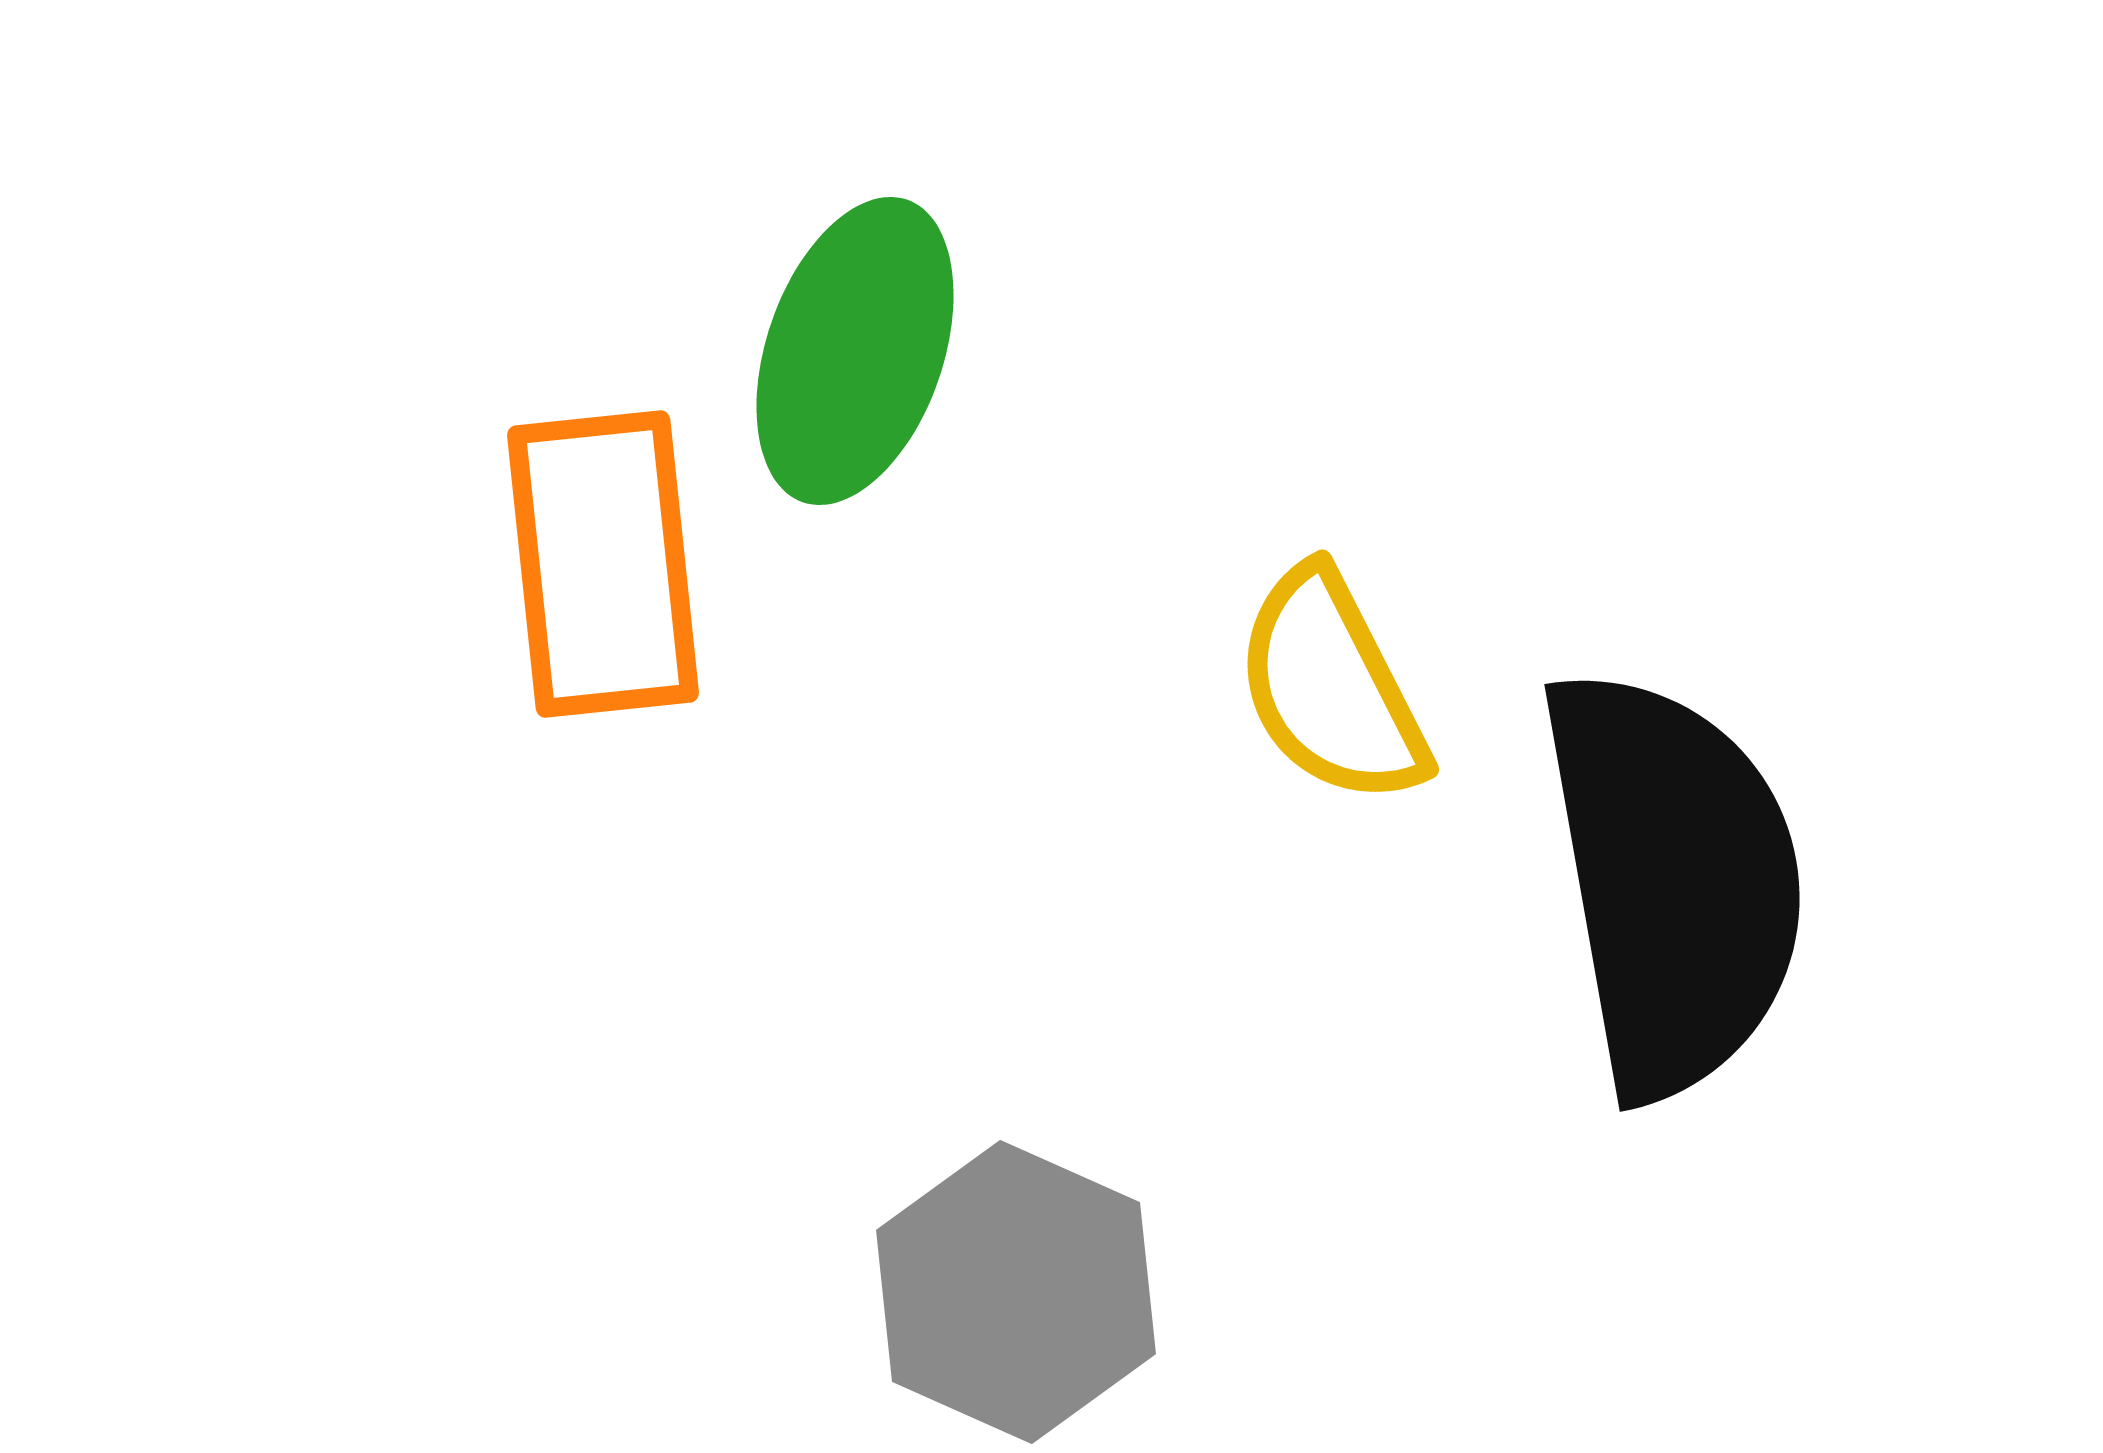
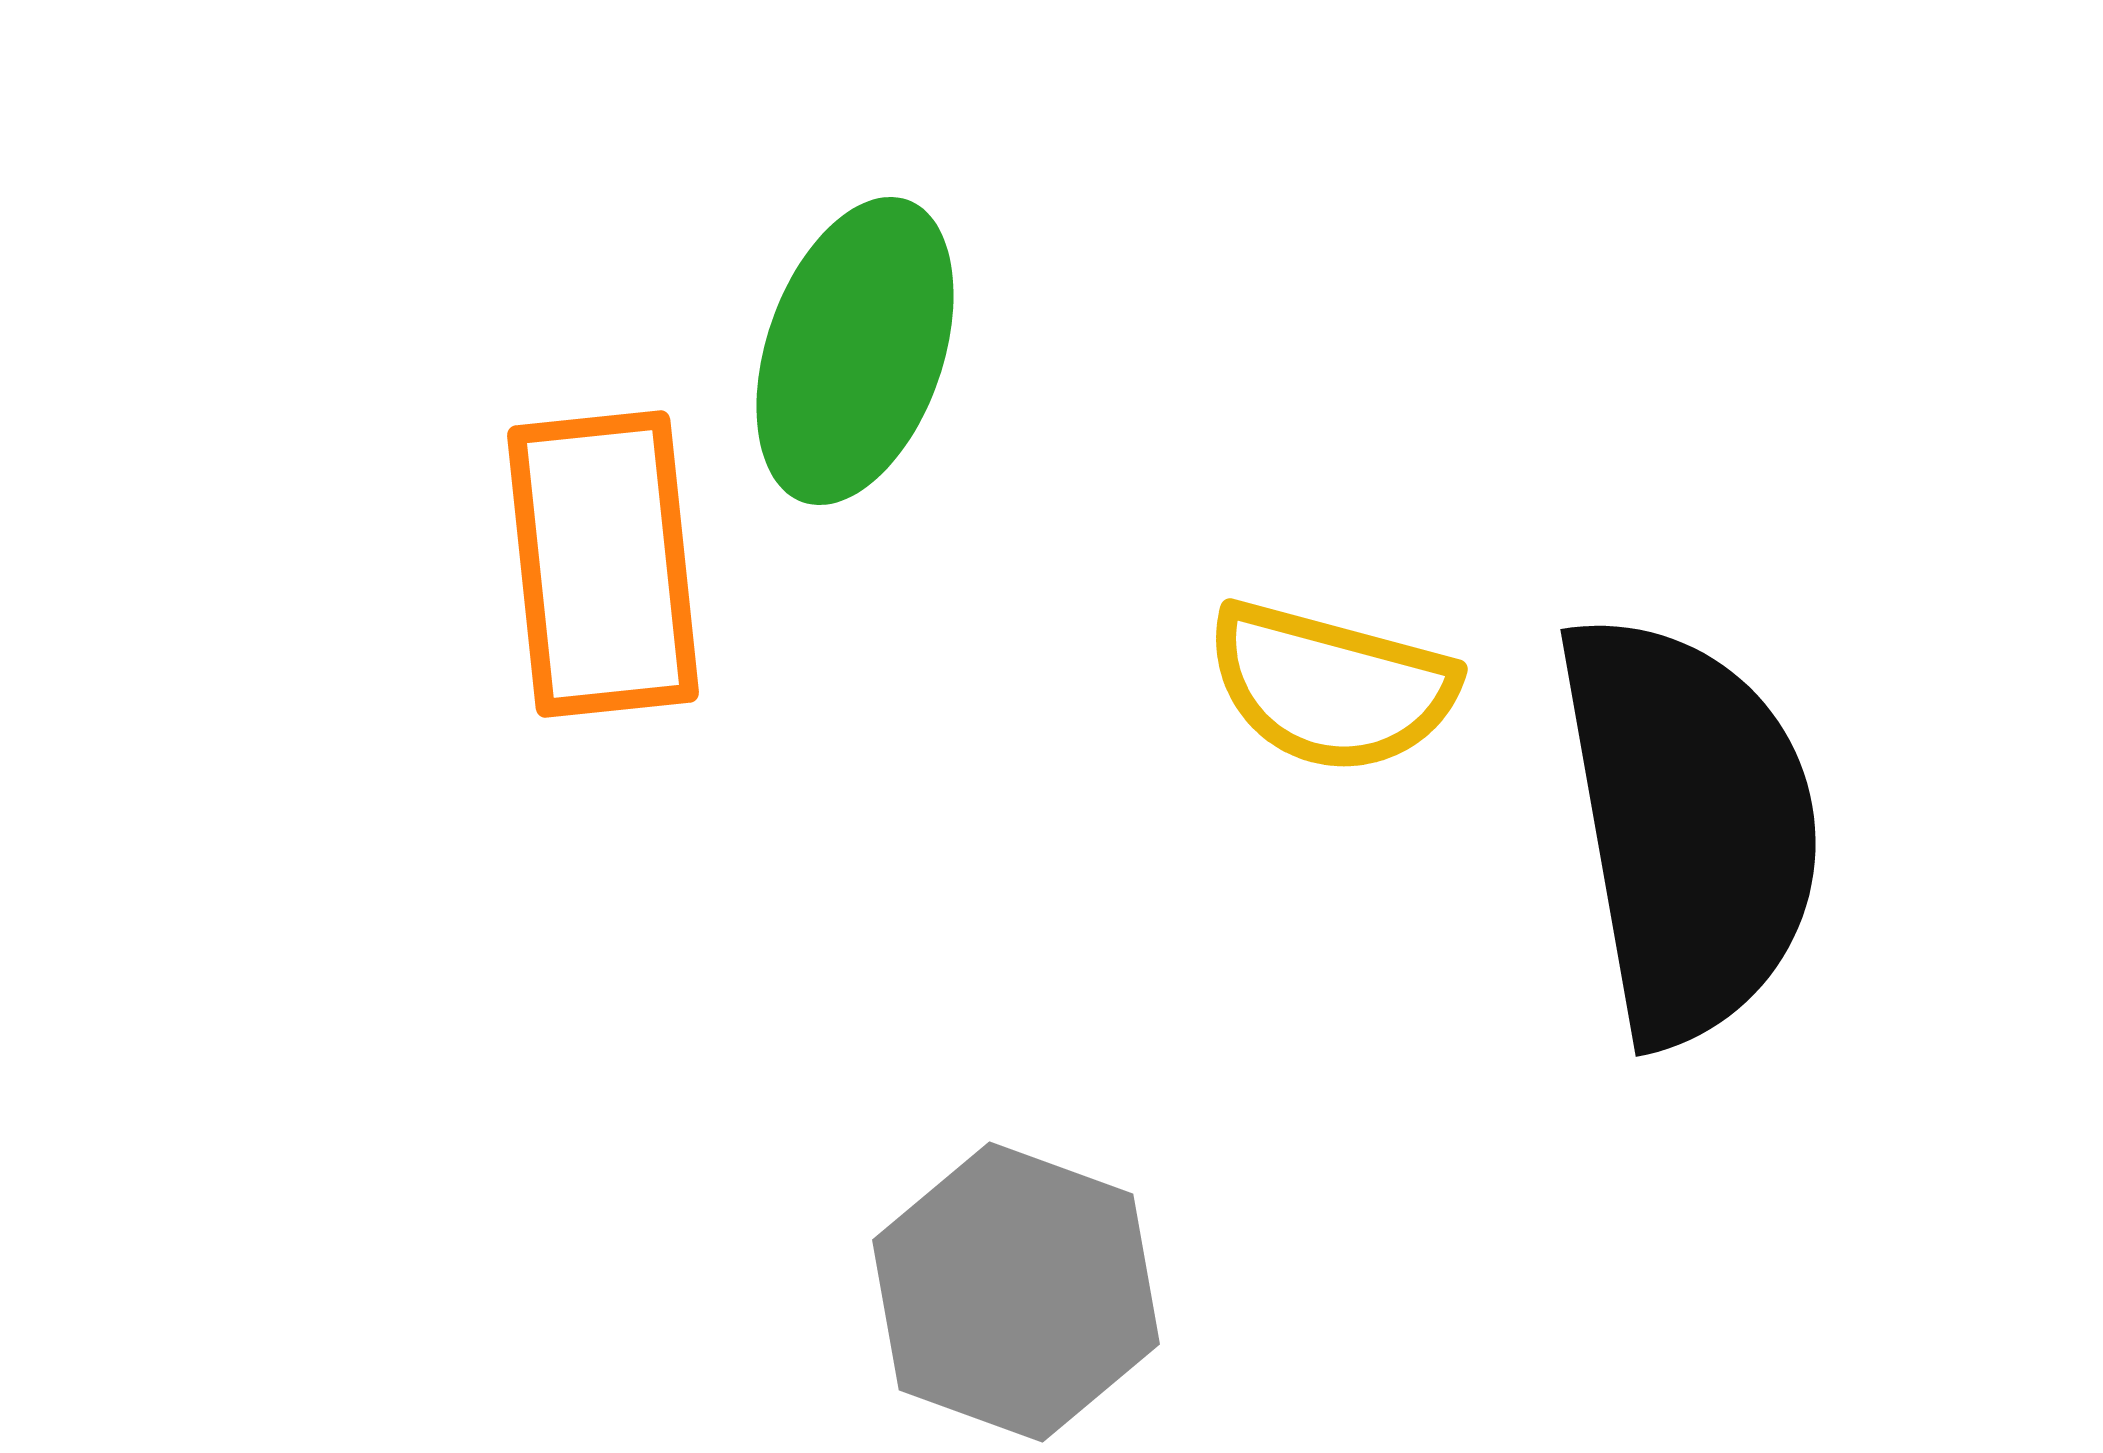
yellow semicircle: rotated 48 degrees counterclockwise
black semicircle: moved 16 px right, 55 px up
gray hexagon: rotated 4 degrees counterclockwise
